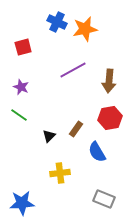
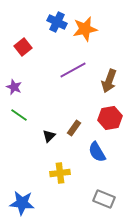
red square: rotated 24 degrees counterclockwise
brown arrow: rotated 15 degrees clockwise
purple star: moved 7 px left
brown rectangle: moved 2 px left, 1 px up
blue star: rotated 10 degrees clockwise
